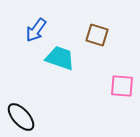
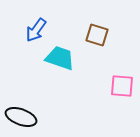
black ellipse: rotated 28 degrees counterclockwise
